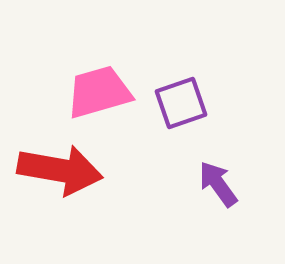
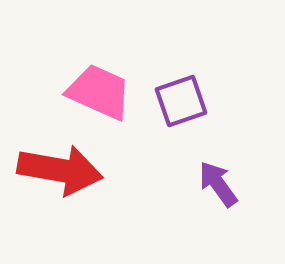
pink trapezoid: rotated 40 degrees clockwise
purple square: moved 2 px up
